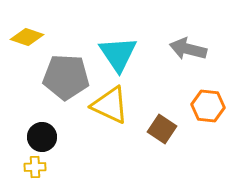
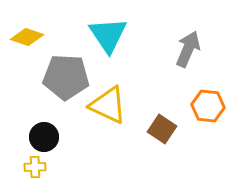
gray arrow: rotated 99 degrees clockwise
cyan triangle: moved 10 px left, 19 px up
yellow triangle: moved 2 px left
black circle: moved 2 px right
